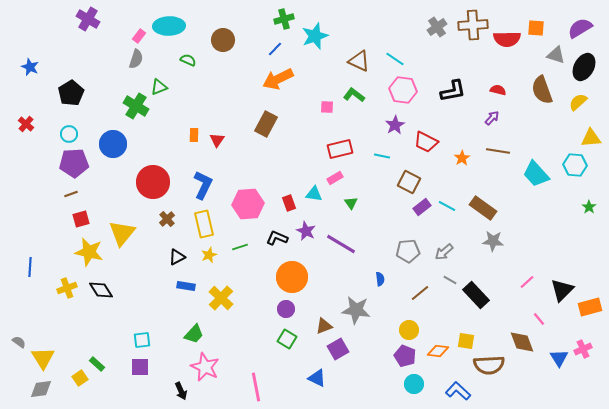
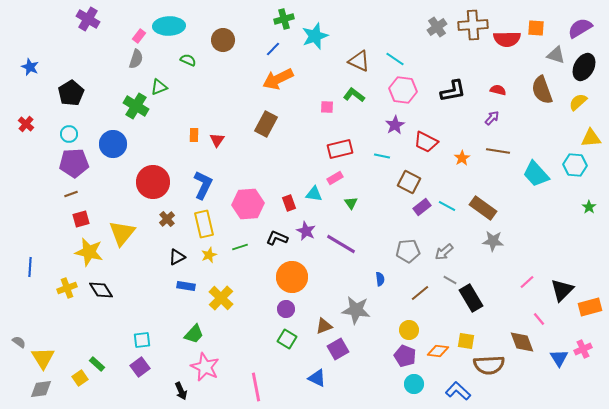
blue line at (275, 49): moved 2 px left
black rectangle at (476, 295): moved 5 px left, 3 px down; rotated 12 degrees clockwise
purple square at (140, 367): rotated 36 degrees counterclockwise
